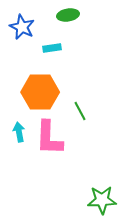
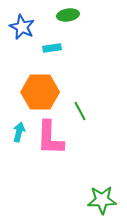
cyan arrow: rotated 24 degrees clockwise
pink L-shape: moved 1 px right
